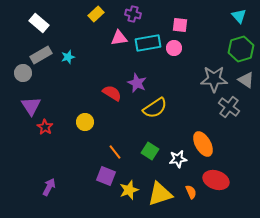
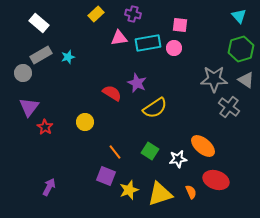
purple triangle: moved 2 px left, 1 px down; rotated 10 degrees clockwise
orange ellipse: moved 2 px down; rotated 20 degrees counterclockwise
